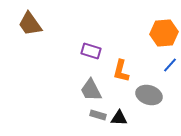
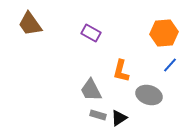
purple rectangle: moved 18 px up; rotated 12 degrees clockwise
black triangle: rotated 36 degrees counterclockwise
